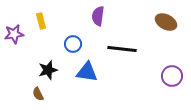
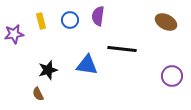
blue circle: moved 3 px left, 24 px up
blue triangle: moved 7 px up
